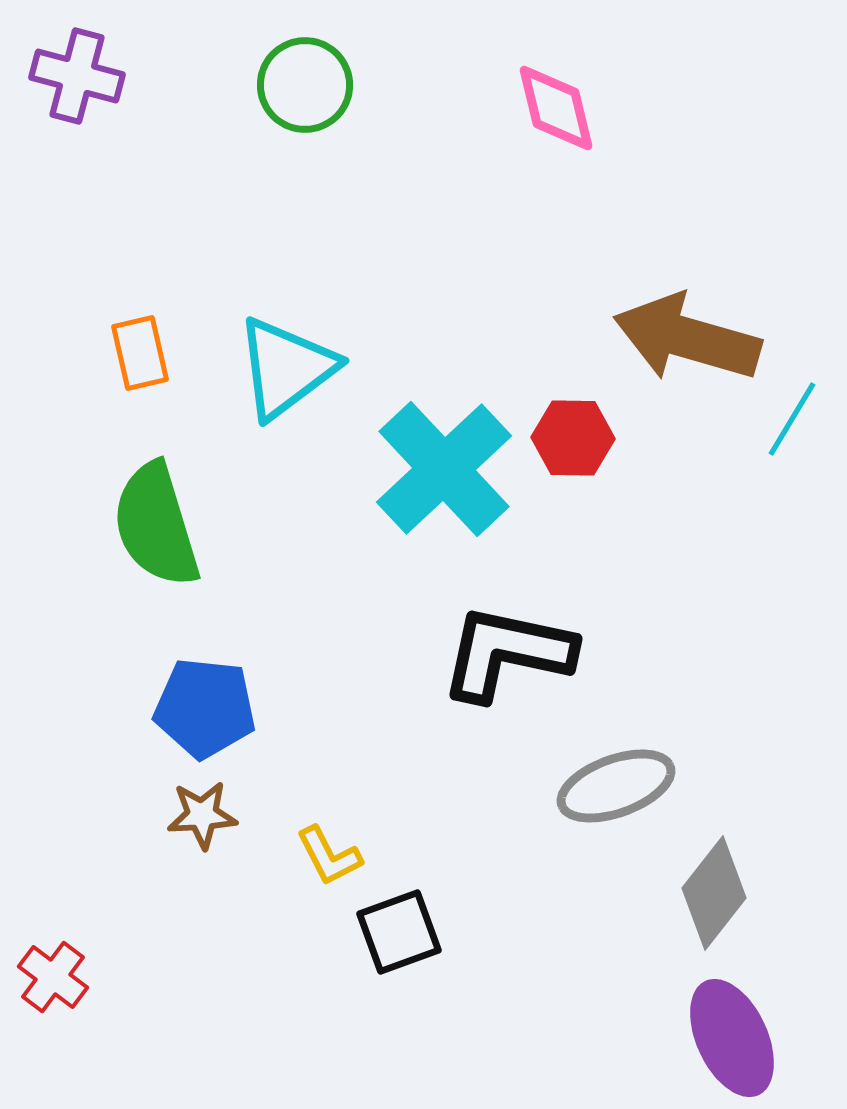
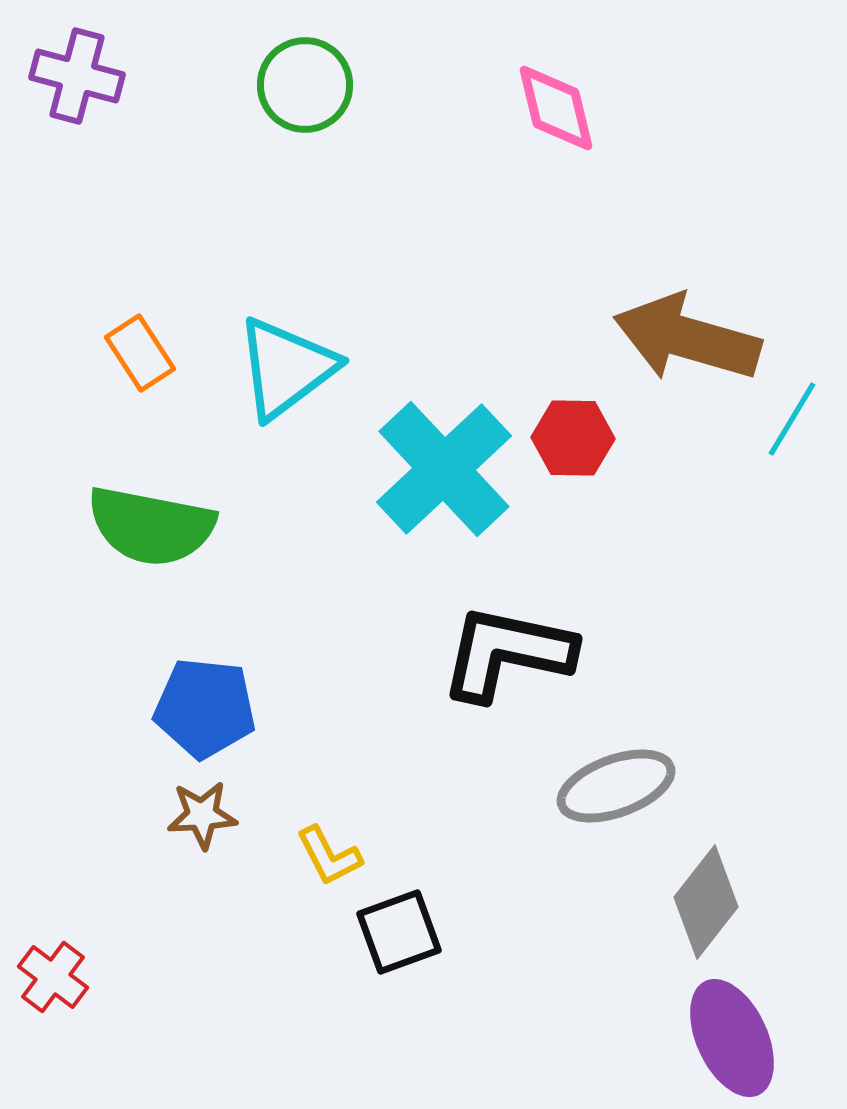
orange rectangle: rotated 20 degrees counterclockwise
green semicircle: moved 5 px left, 1 px down; rotated 62 degrees counterclockwise
gray diamond: moved 8 px left, 9 px down
